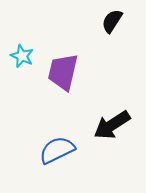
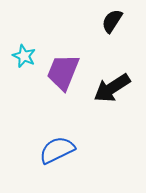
cyan star: moved 2 px right
purple trapezoid: rotated 9 degrees clockwise
black arrow: moved 37 px up
